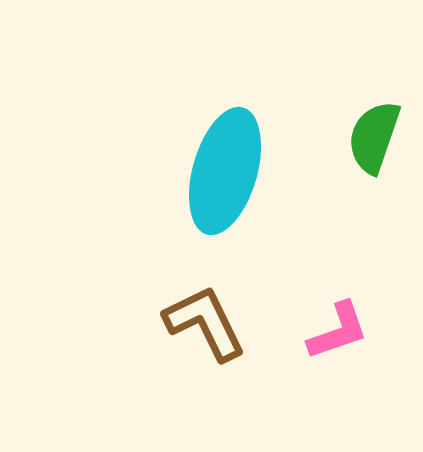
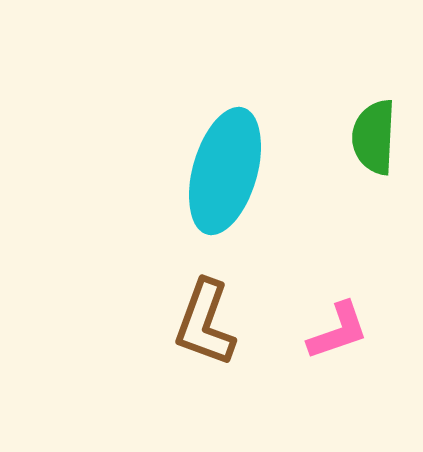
green semicircle: rotated 16 degrees counterclockwise
brown L-shape: rotated 134 degrees counterclockwise
